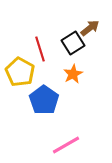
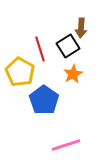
brown arrow: moved 9 px left; rotated 132 degrees clockwise
black square: moved 5 px left, 3 px down
pink line: rotated 12 degrees clockwise
